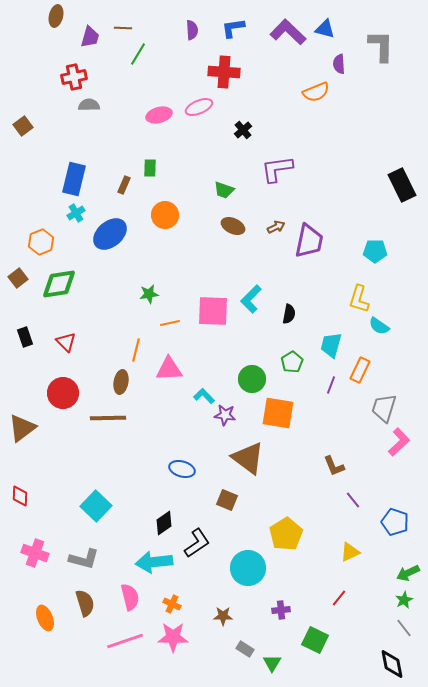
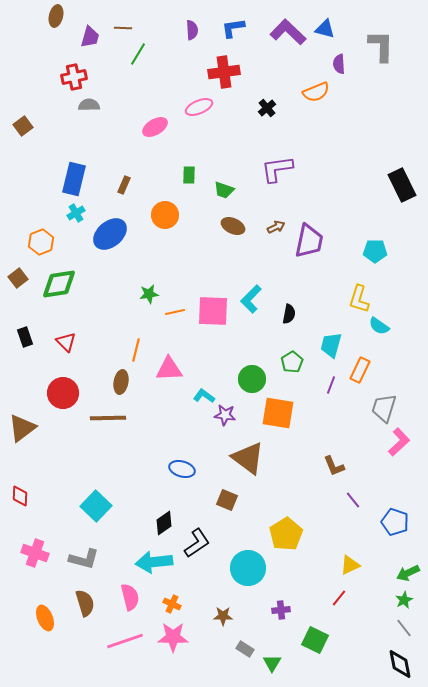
red cross at (224, 72): rotated 12 degrees counterclockwise
pink ellipse at (159, 115): moved 4 px left, 12 px down; rotated 15 degrees counterclockwise
black cross at (243, 130): moved 24 px right, 22 px up
green rectangle at (150, 168): moved 39 px right, 7 px down
orange line at (170, 323): moved 5 px right, 11 px up
cyan L-shape at (204, 396): rotated 10 degrees counterclockwise
yellow triangle at (350, 552): moved 13 px down
black diamond at (392, 664): moved 8 px right
